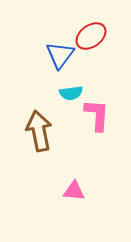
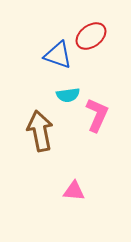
blue triangle: moved 2 px left; rotated 48 degrees counterclockwise
cyan semicircle: moved 3 px left, 2 px down
pink L-shape: rotated 20 degrees clockwise
brown arrow: moved 1 px right
